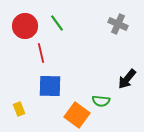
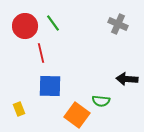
green line: moved 4 px left
black arrow: rotated 55 degrees clockwise
